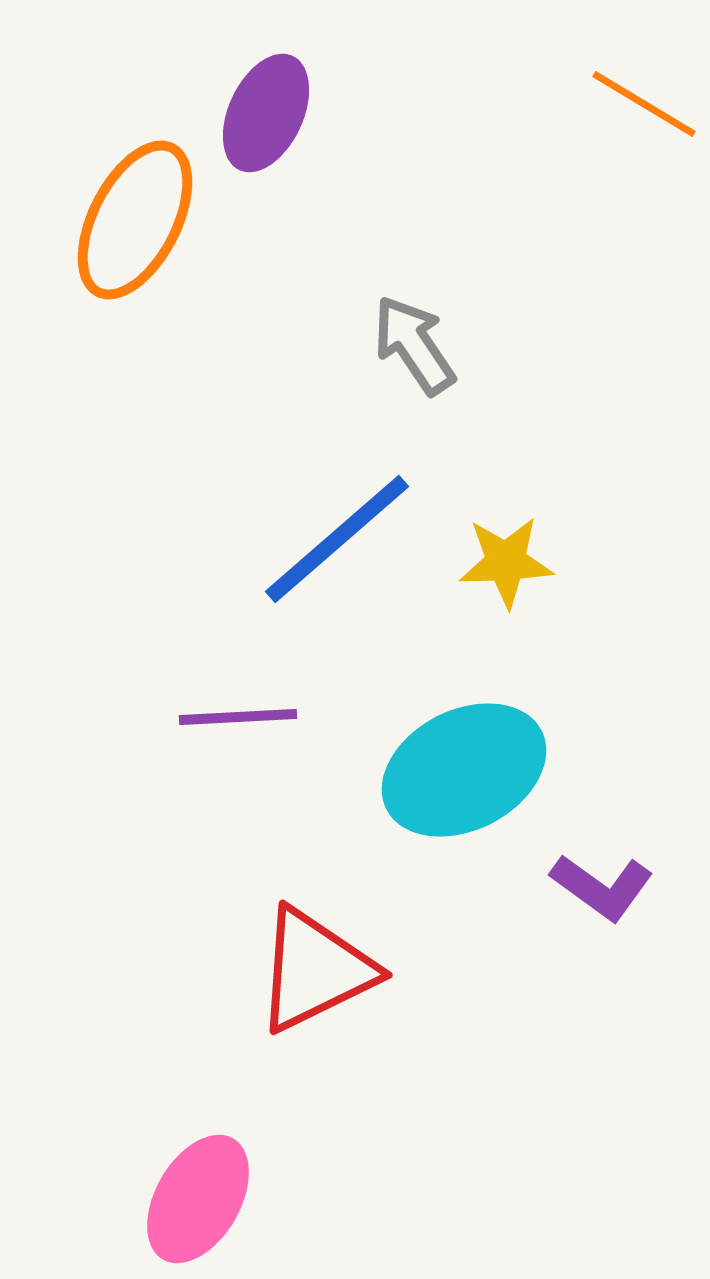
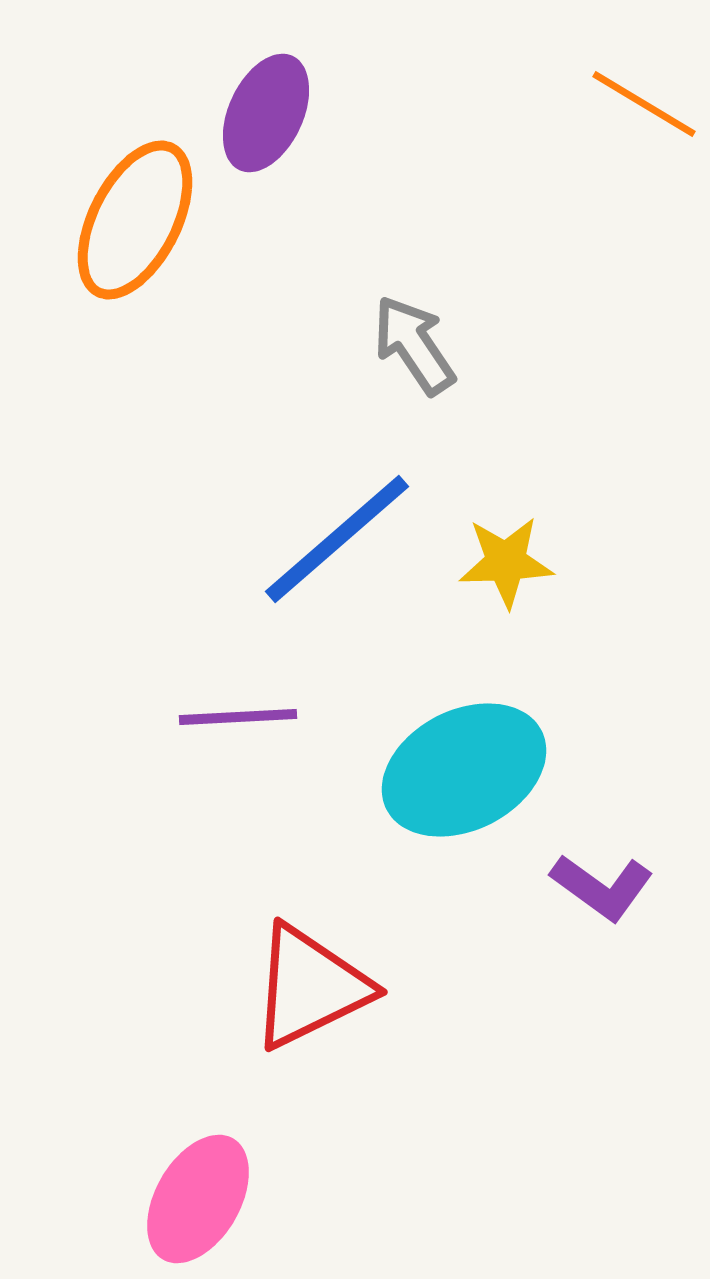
red triangle: moved 5 px left, 17 px down
